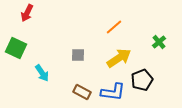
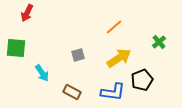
green square: rotated 20 degrees counterclockwise
gray square: rotated 16 degrees counterclockwise
brown rectangle: moved 10 px left
